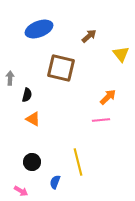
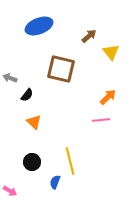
blue ellipse: moved 3 px up
yellow triangle: moved 10 px left, 2 px up
brown square: moved 1 px down
gray arrow: rotated 72 degrees counterclockwise
black semicircle: rotated 24 degrees clockwise
orange triangle: moved 1 px right, 3 px down; rotated 14 degrees clockwise
yellow line: moved 8 px left, 1 px up
pink arrow: moved 11 px left
